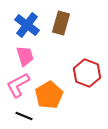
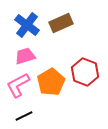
brown rectangle: rotated 50 degrees clockwise
pink trapezoid: rotated 90 degrees counterclockwise
red hexagon: moved 2 px left, 1 px up
orange pentagon: moved 2 px right, 13 px up
black line: rotated 48 degrees counterclockwise
